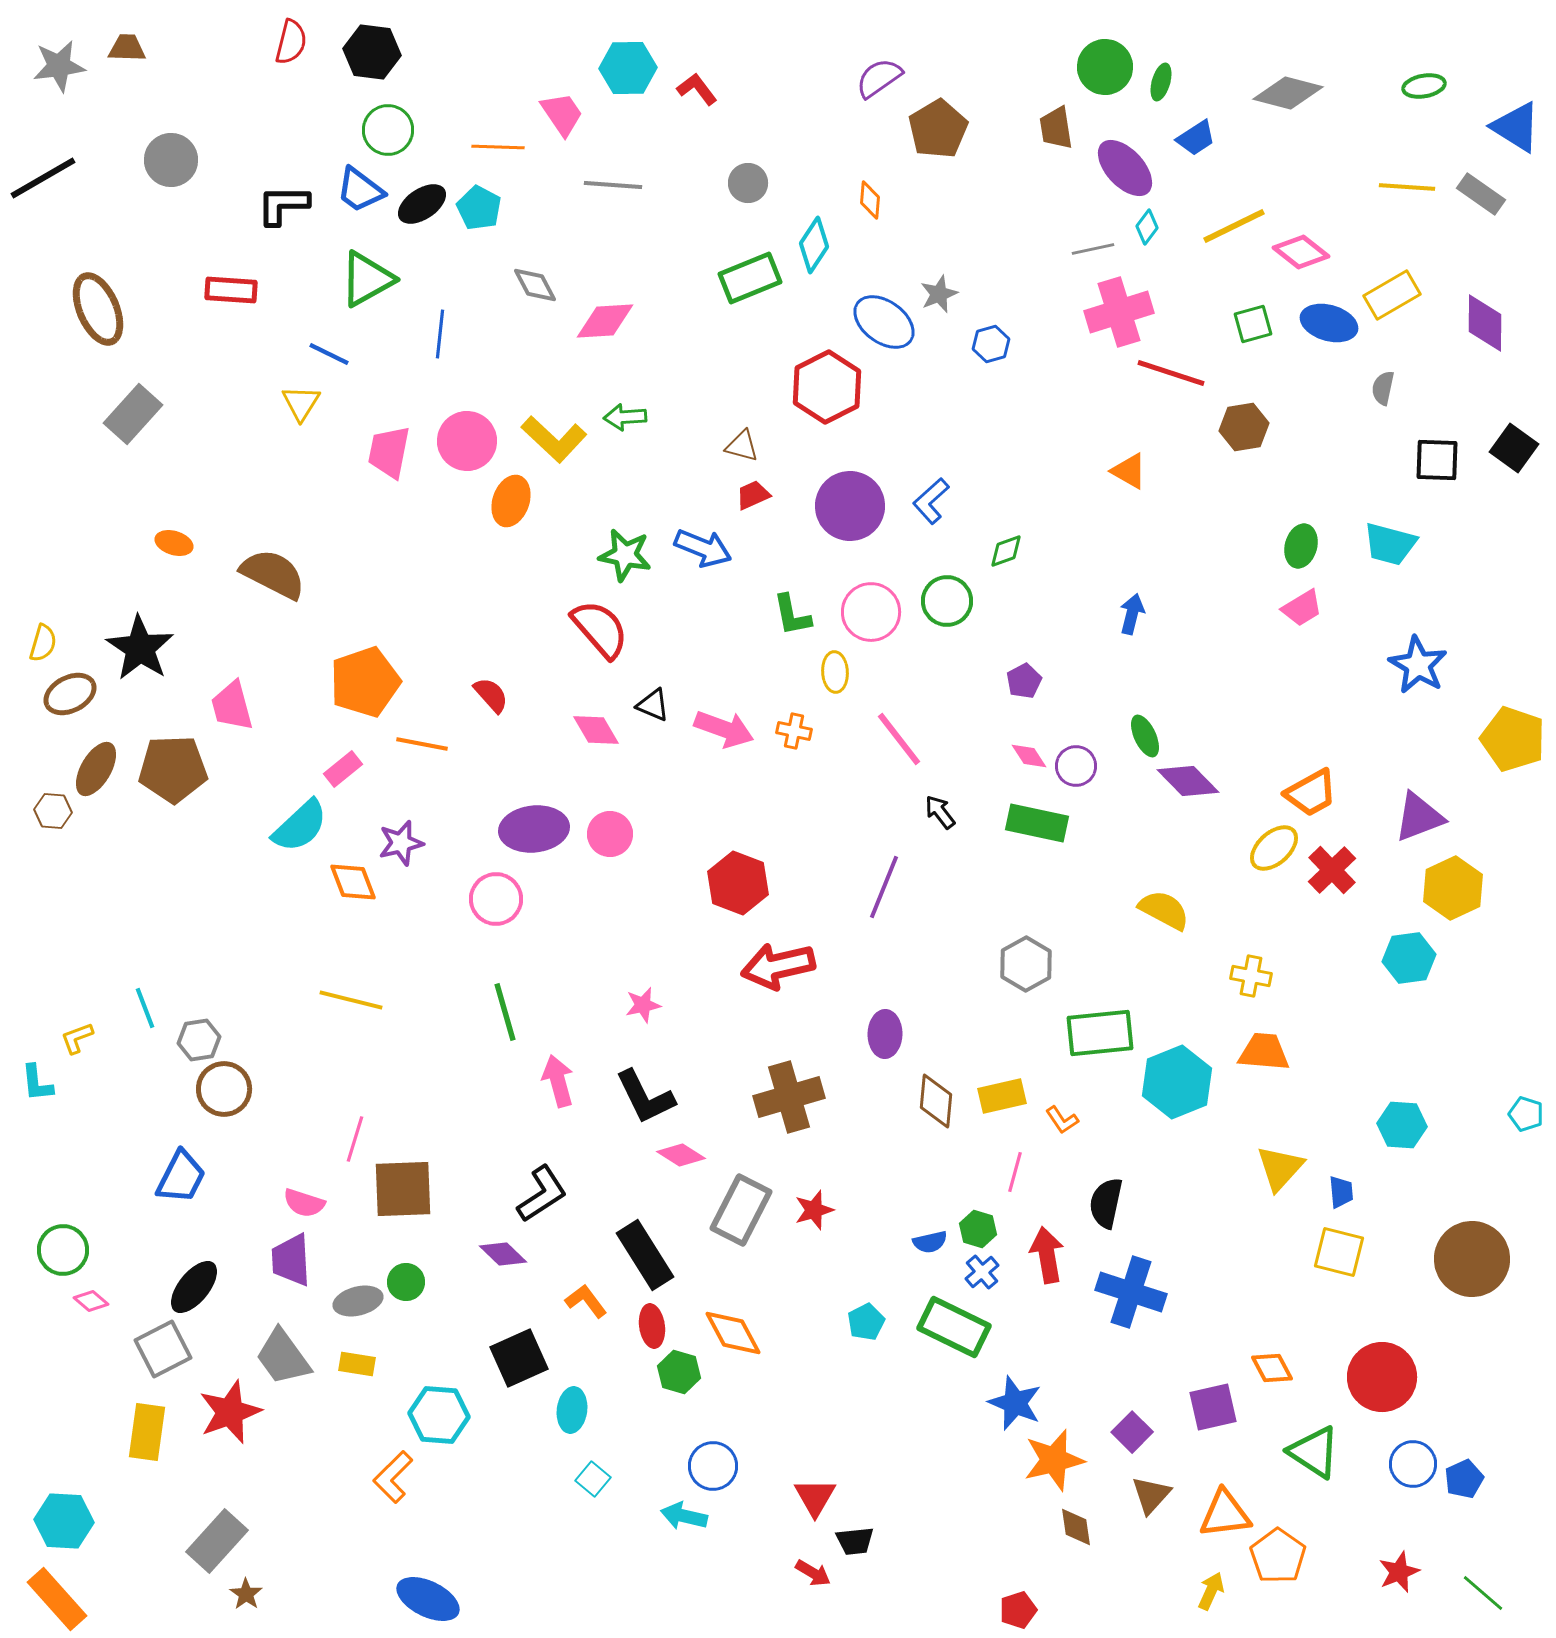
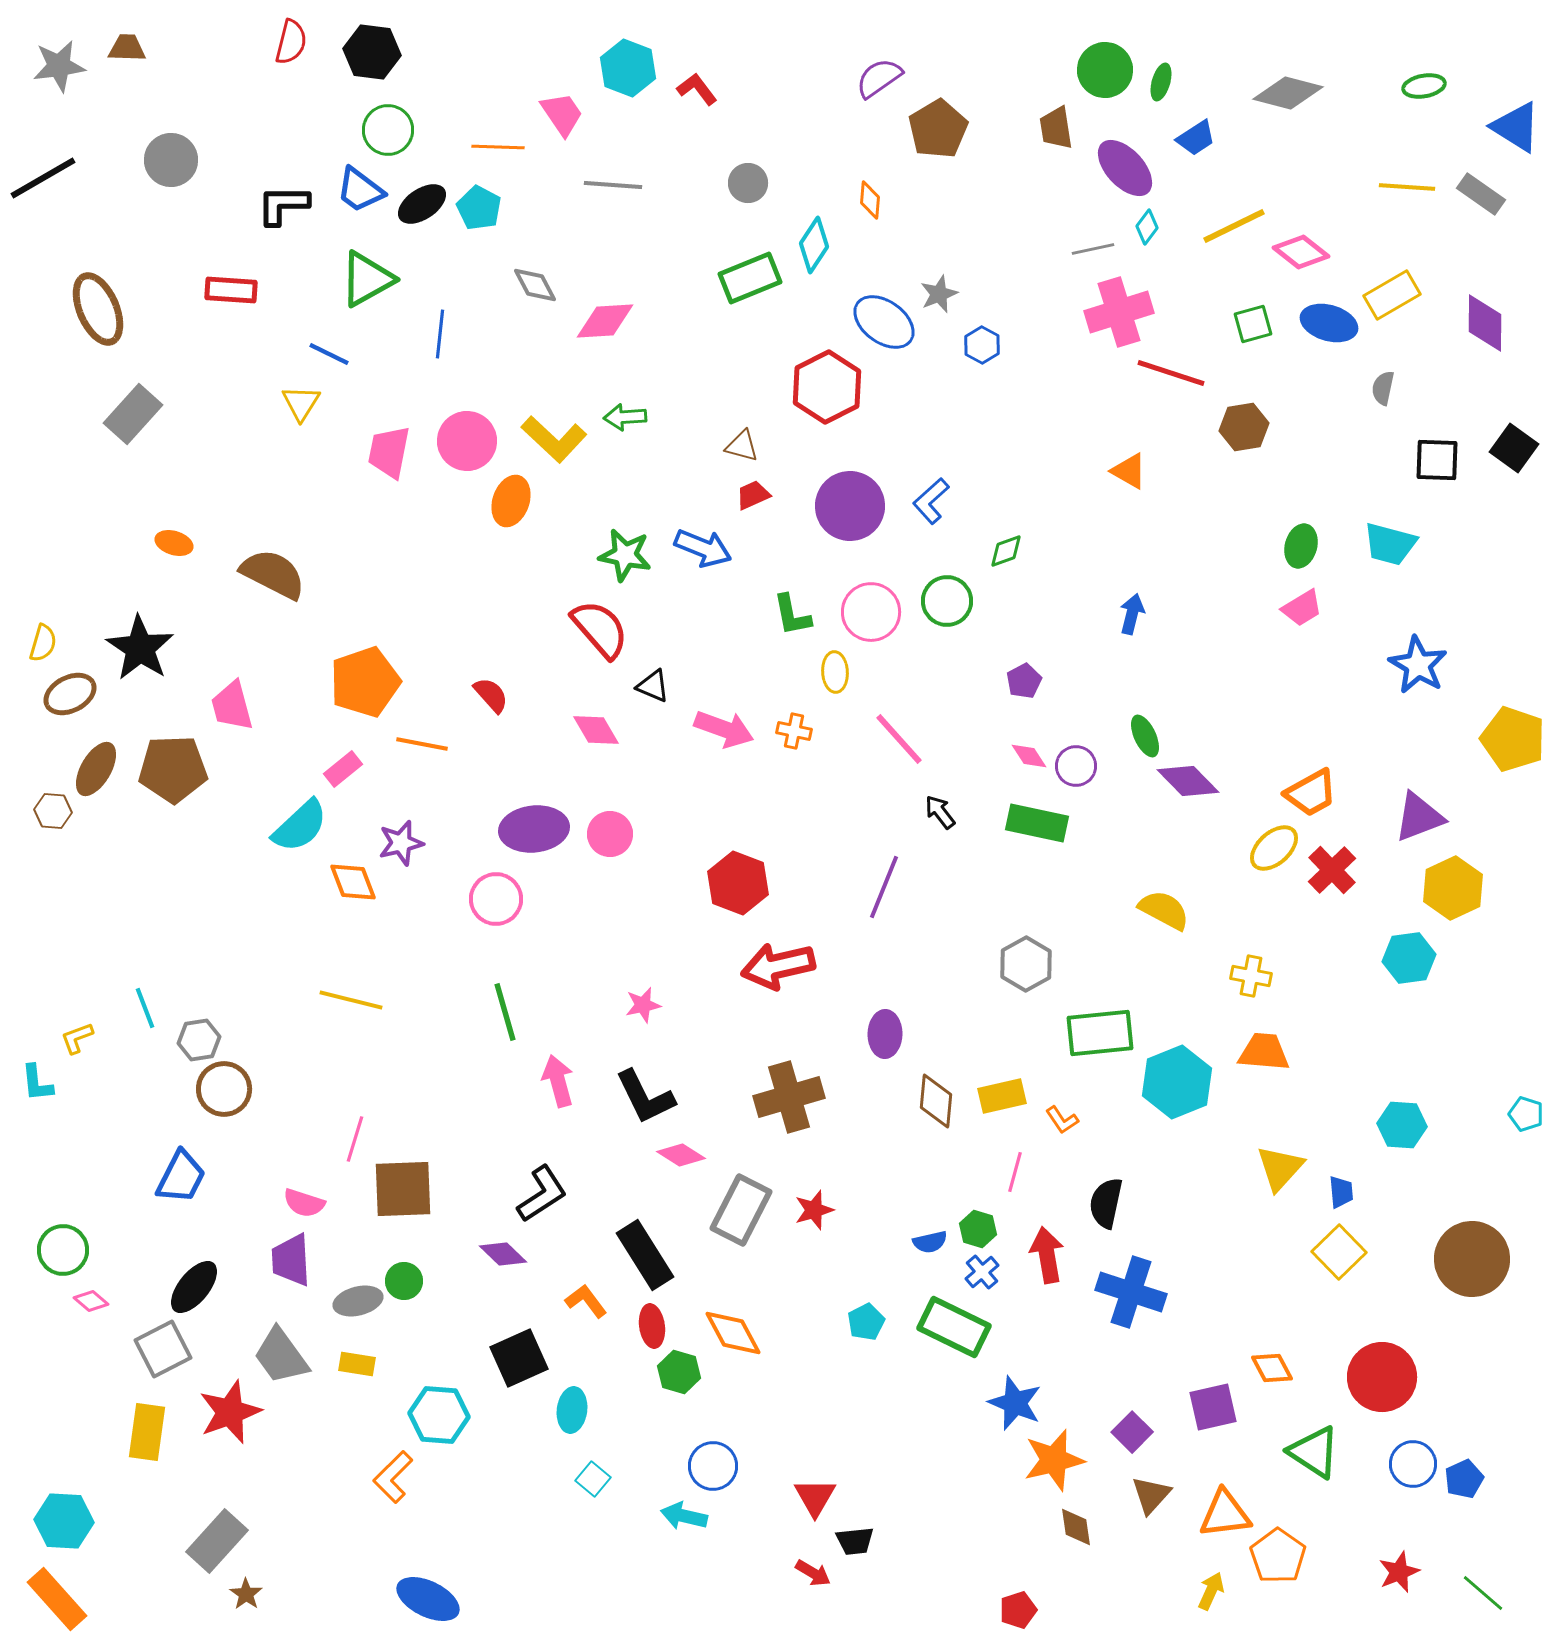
green circle at (1105, 67): moved 3 px down
cyan hexagon at (628, 68): rotated 22 degrees clockwise
blue hexagon at (991, 344): moved 9 px left, 1 px down; rotated 15 degrees counterclockwise
black triangle at (653, 705): moved 19 px up
pink line at (899, 739): rotated 4 degrees counterclockwise
yellow square at (1339, 1252): rotated 32 degrees clockwise
green circle at (406, 1282): moved 2 px left, 1 px up
gray trapezoid at (283, 1357): moved 2 px left, 1 px up
